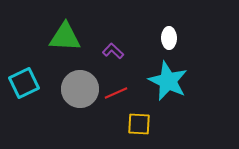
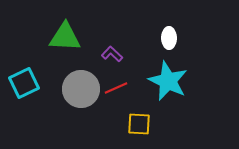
purple L-shape: moved 1 px left, 3 px down
gray circle: moved 1 px right
red line: moved 5 px up
